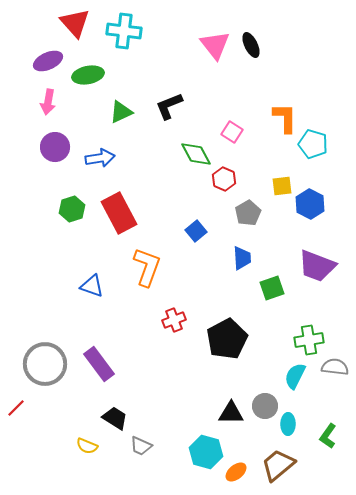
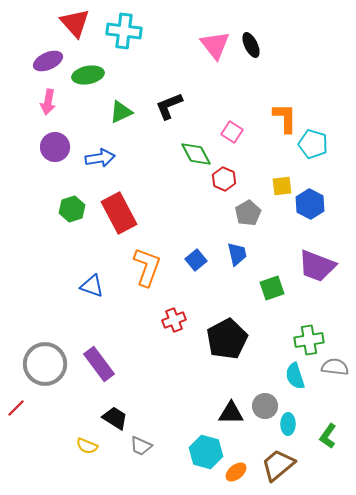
blue square at (196, 231): moved 29 px down
blue trapezoid at (242, 258): moved 5 px left, 4 px up; rotated 10 degrees counterclockwise
cyan semicircle at (295, 376): rotated 44 degrees counterclockwise
